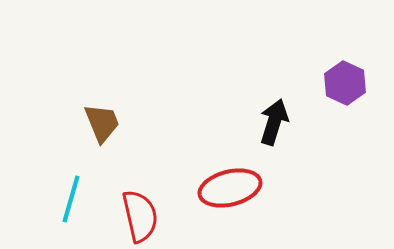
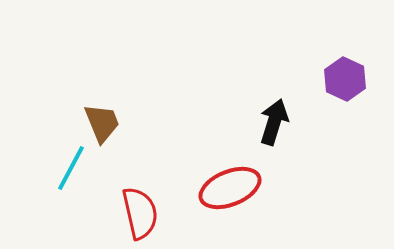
purple hexagon: moved 4 px up
red ellipse: rotated 8 degrees counterclockwise
cyan line: moved 31 px up; rotated 12 degrees clockwise
red semicircle: moved 3 px up
